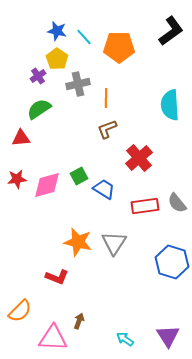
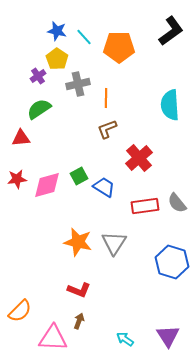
blue trapezoid: moved 2 px up
red L-shape: moved 22 px right, 13 px down
